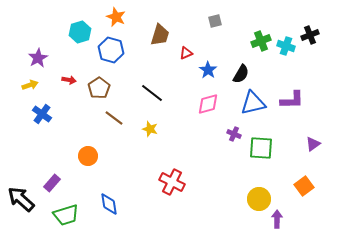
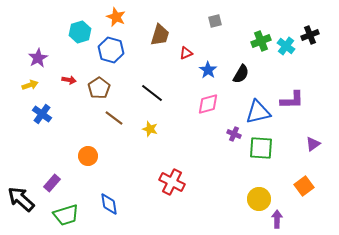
cyan cross: rotated 18 degrees clockwise
blue triangle: moved 5 px right, 9 px down
